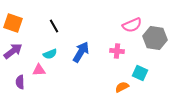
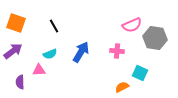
orange square: moved 3 px right
